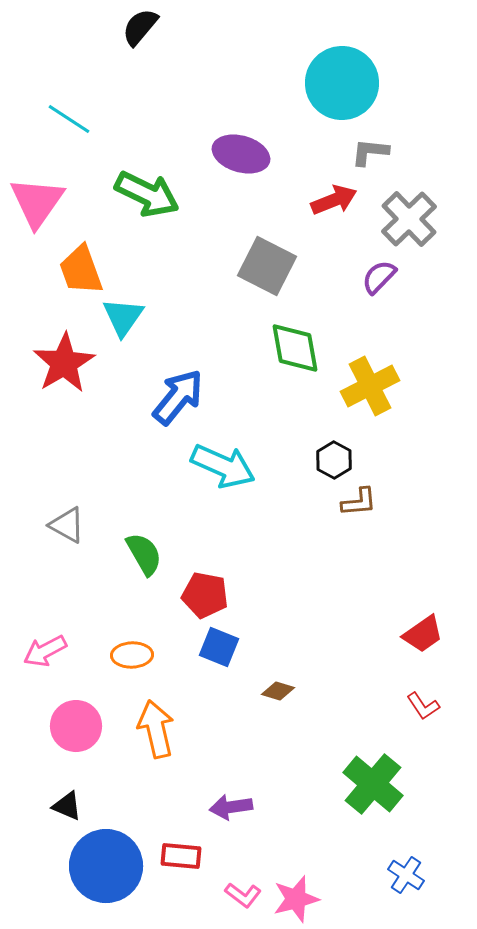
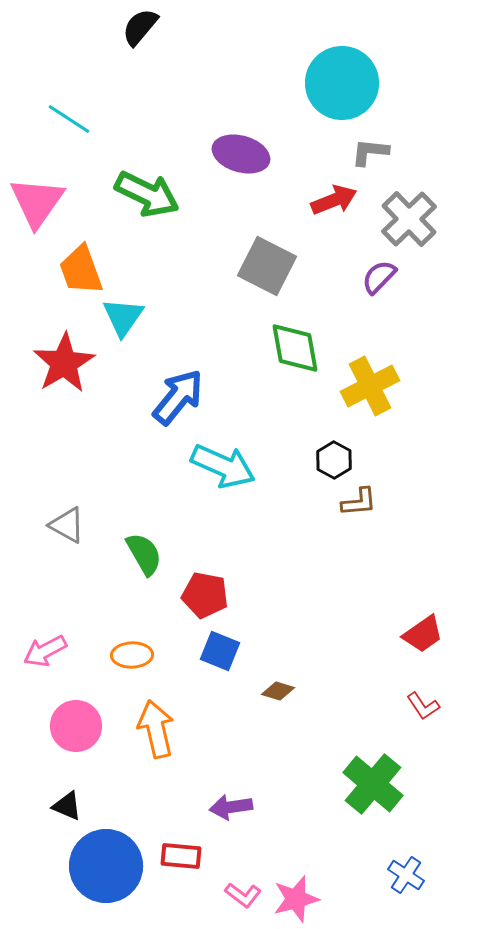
blue square: moved 1 px right, 4 px down
